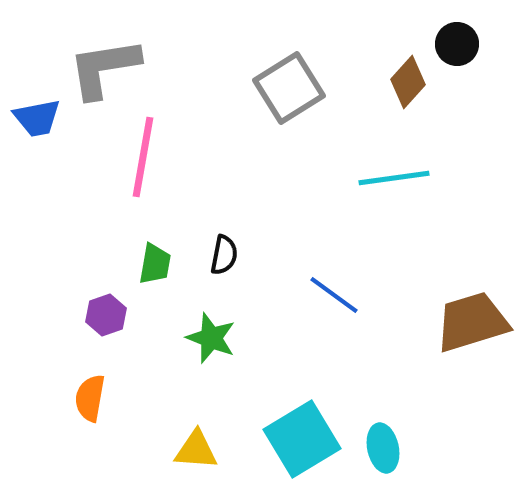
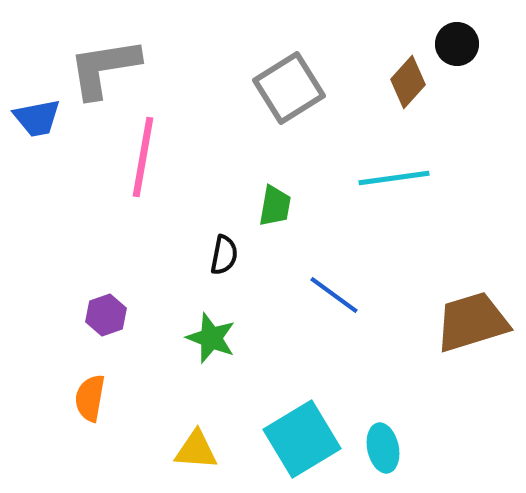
green trapezoid: moved 120 px right, 58 px up
